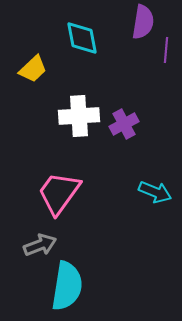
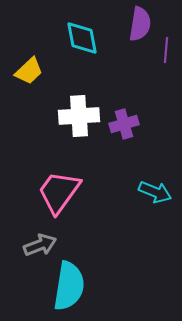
purple semicircle: moved 3 px left, 2 px down
yellow trapezoid: moved 4 px left, 2 px down
purple cross: rotated 12 degrees clockwise
pink trapezoid: moved 1 px up
cyan semicircle: moved 2 px right
